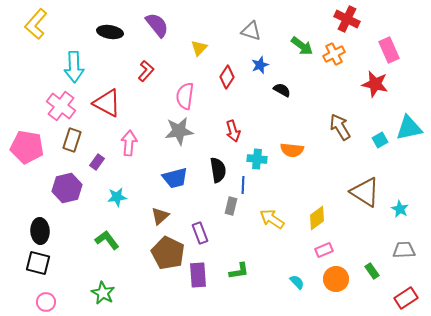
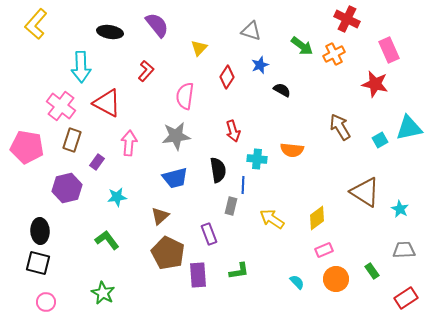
cyan arrow at (74, 67): moved 7 px right
gray star at (179, 131): moved 3 px left, 5 px down
purple rectangle at (200, 233): moved 9 px right, 1 px down
